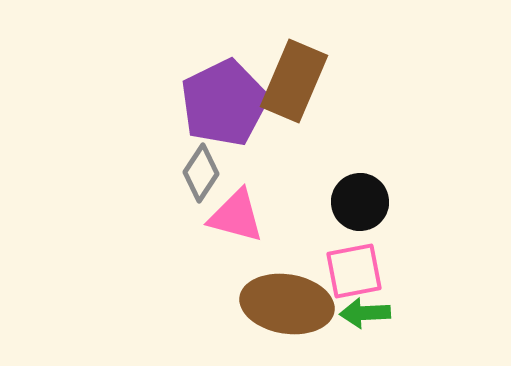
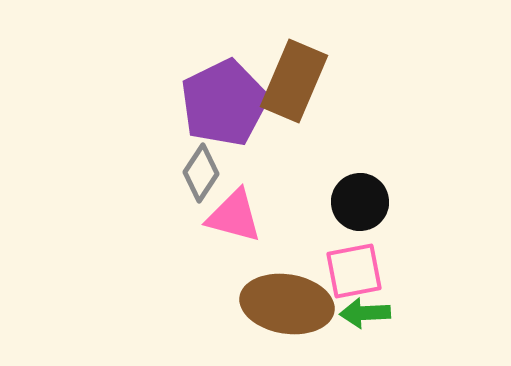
pink triangle: moved 2 px left
